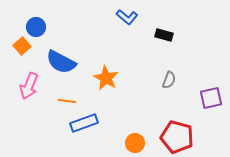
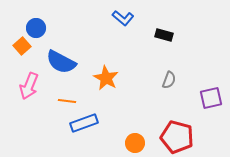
blue L-shape: moved 4 px left, 1 px down
blue circle: moved 1 px down
